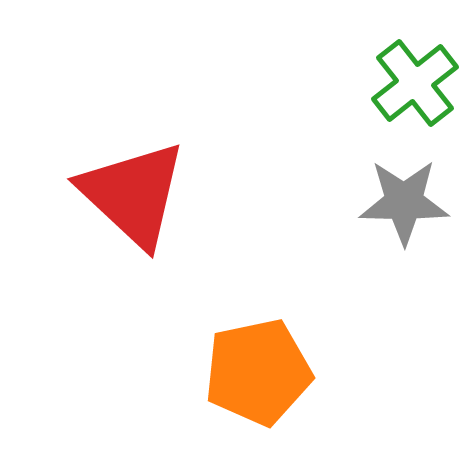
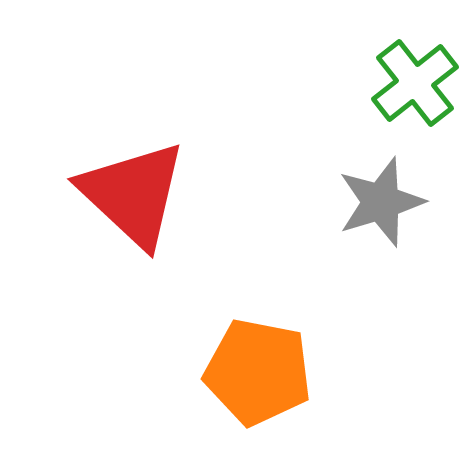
gray star: moved 23 px left; rotated 18 degrees counterclockwise
orange pentagon: rotated 23 degrees clockwise
